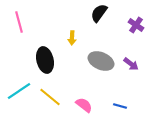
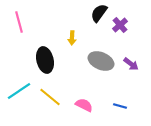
purple cross: moved 16 px left; rotated 14 degrees clockwise
pink semicircle: rotated 12 degrees counterclockwise
